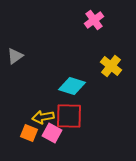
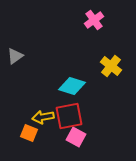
red square: rotated 12 degrees counterclockwise
pink square: moved 24 px right, 4 px down
